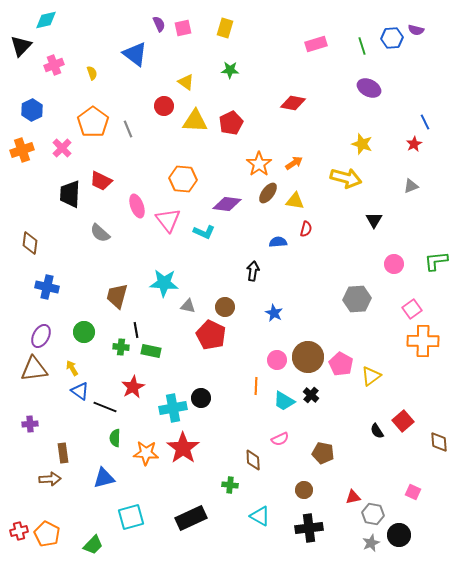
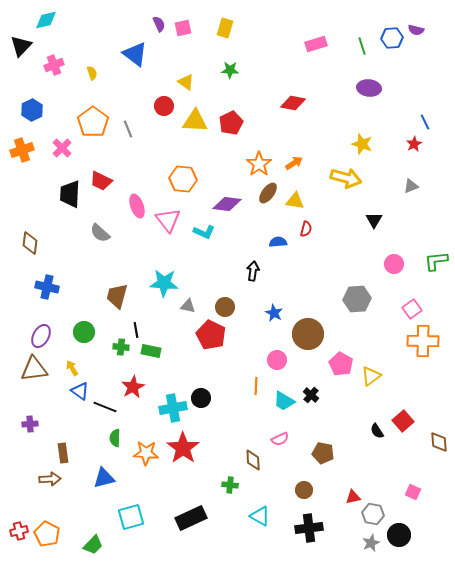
purple ellipse at (369, 88): rotated 20 degrees counterclockwise
brown circle at (308, 357): moved 23 px up
